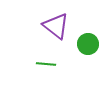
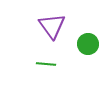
purple triangle: moved 4 px left; rotated 16 degrees clockwise
